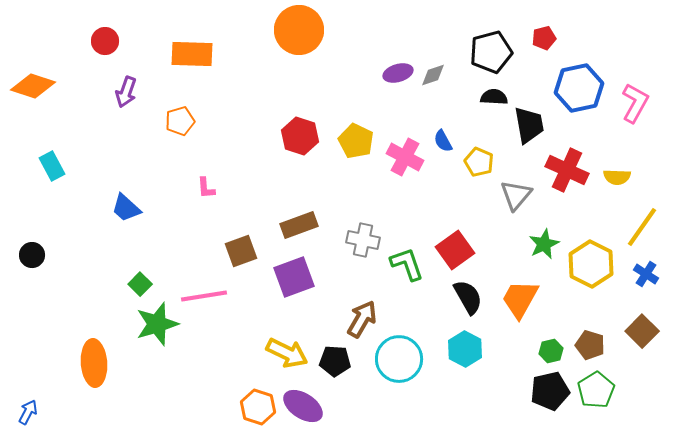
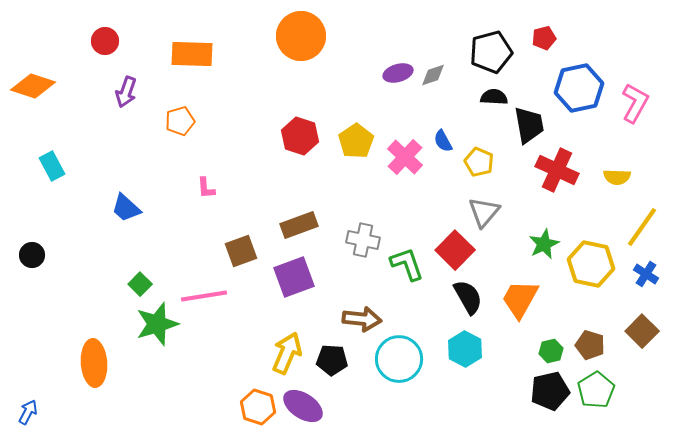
orange circle at (299, 30): moved 2 px right, 6 px down
yellow pentagon at (356, 141): rotated 12 degrees clockwise
pink cross at (405, 157): rotated 15 degrees clockwise
red cross at (567, 170): moved 10 px left
gray triangle at (516, 195): moved 32 px left, 17 px down
red square at (455, 250): rotated 9 degrees counterclockwise
yellow hexagon at (591, 264): rotated 15 degrees counterclockwise
brown arrow at (362, 319): rotated 66 degrees clockwise
yellow arrow at (287, 353): rotated 93 degrees counterclockwise
black pentagon at (335, 361): moved 3 px left, 1 px up
